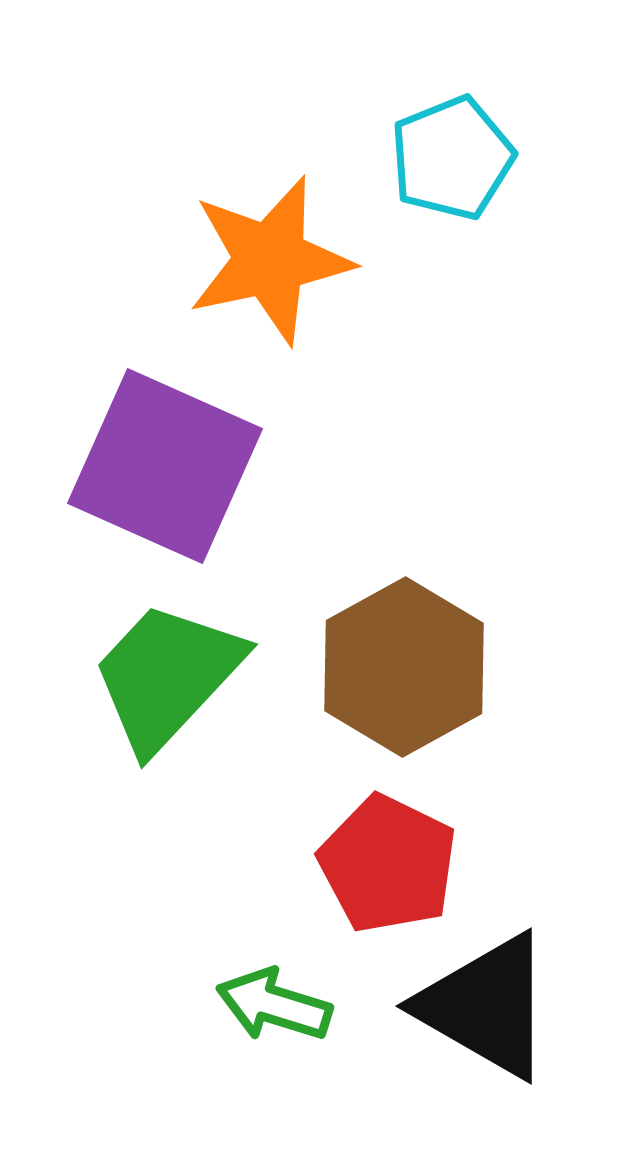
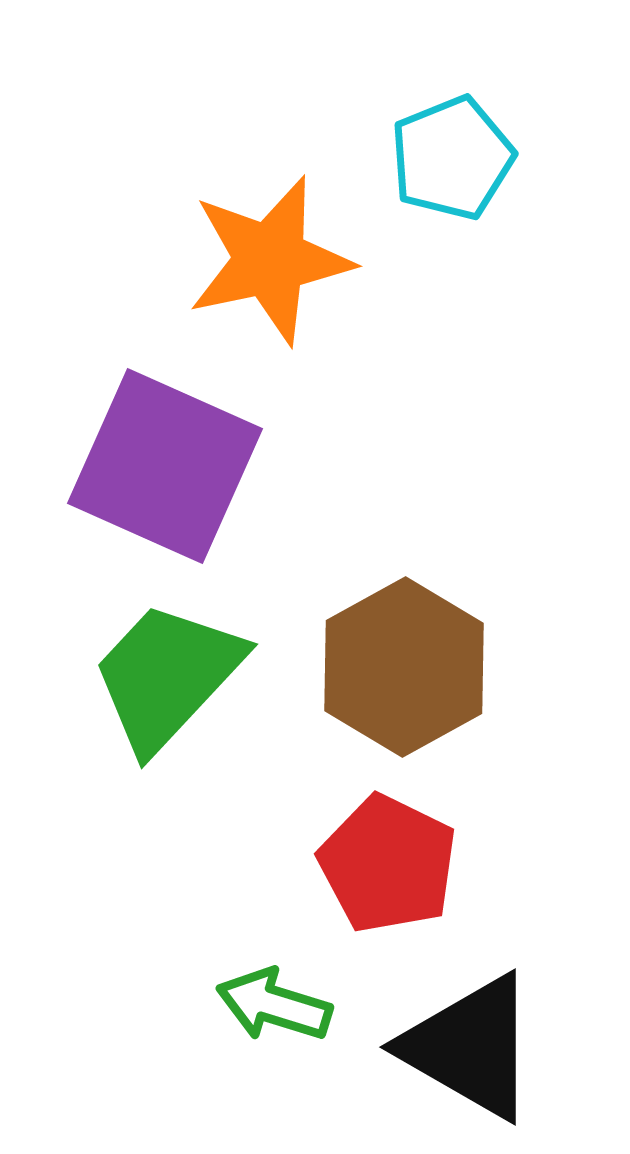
black triangle: moved 16 px left, 41 px down
